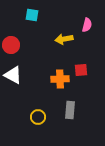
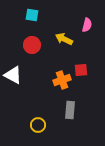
yellow arrow: rotated 36 degrees clockwise
red circle: moved 21 px right
orange cross: moved 2 px right, 1 px down; rotated 18 degrees counterclockwise
yellow circle: moved 8 px down
